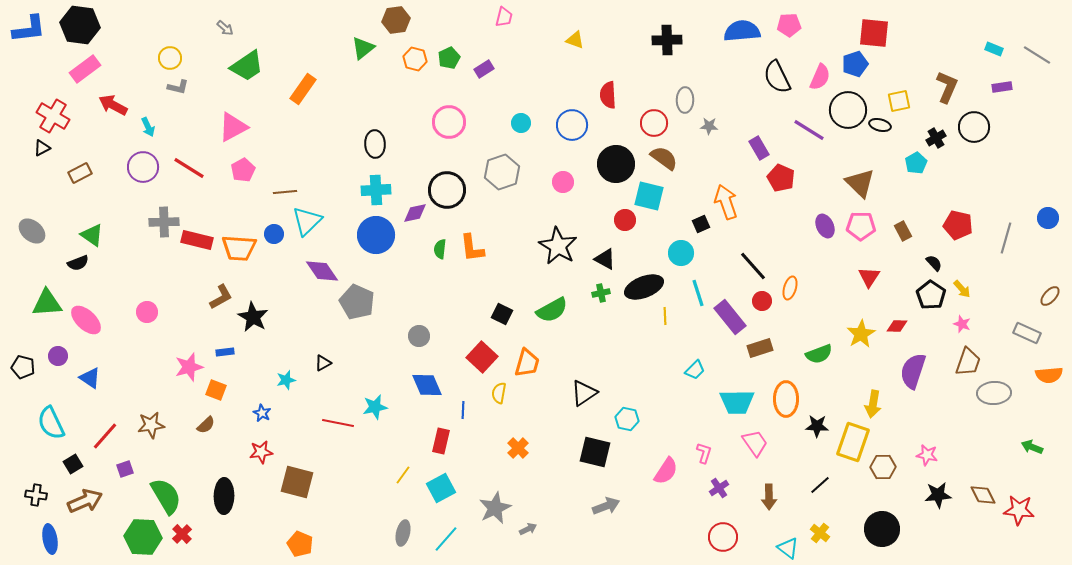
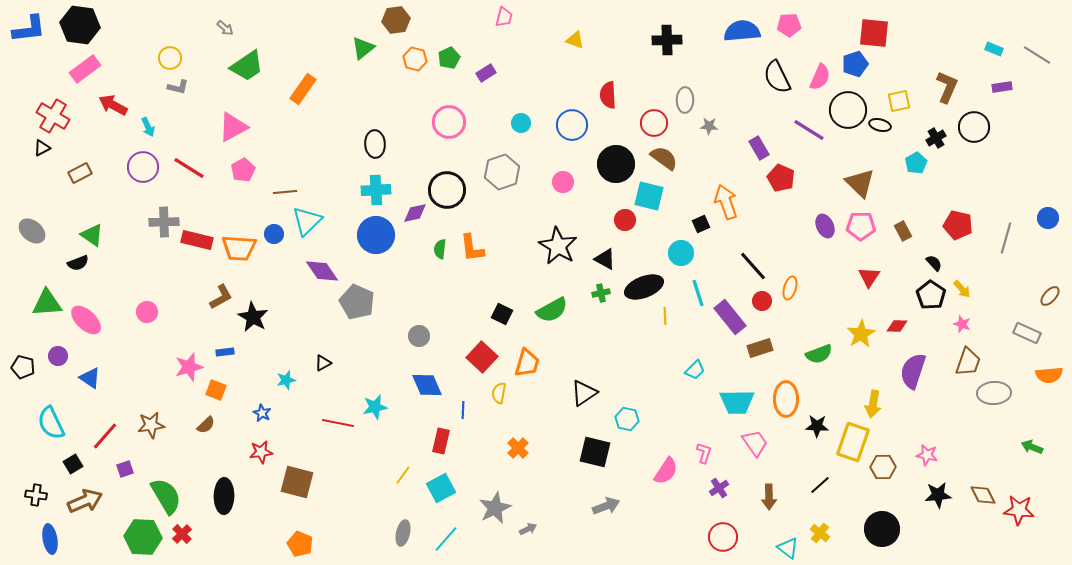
purple rectangle at (484, 69): moved 2 px right, 4 px down
